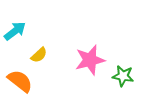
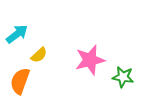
cyan arrow: moved 2 px right, 3 px down
green star: moved 1 px down
orange semicircle: rotated 108 degrees counterclockwise
